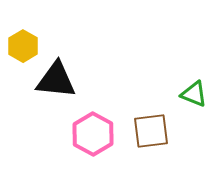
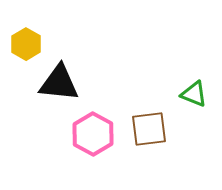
yellow hexagon: moved 3 px right, 2 px up
black triangle: moved 3 px right, 3 px down
brown square: moved 2 px left, 2 px up
